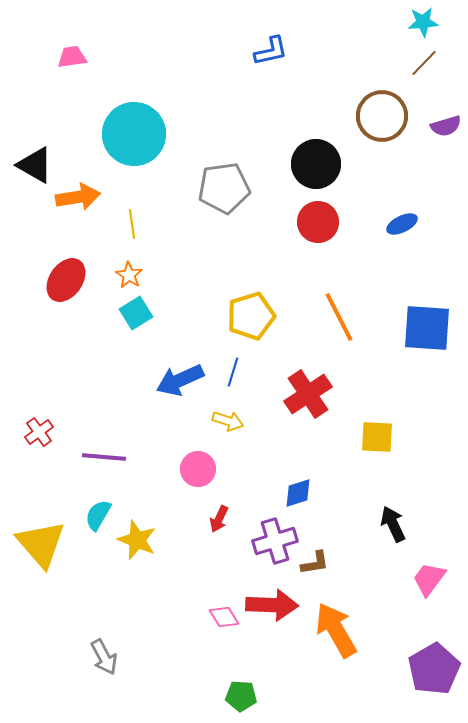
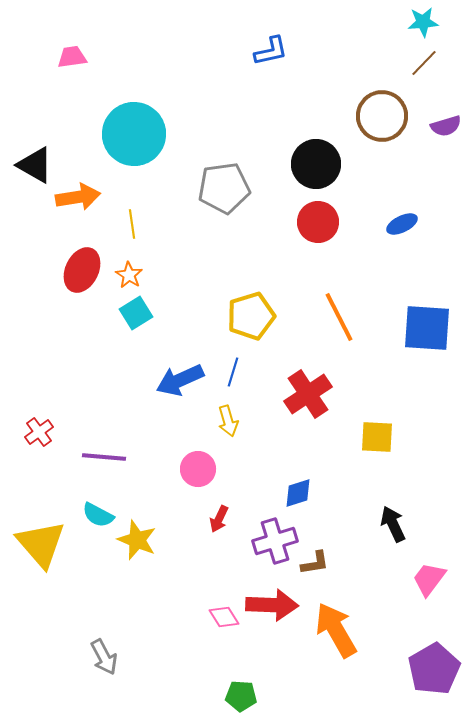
red ellipse at (66, 280): moved 16 px right, 10 px up; rotated 9 degrees counterclockwise
yellow arrow at (228, 421): rotated 56 degrees clockwise
cyan semicircle at (98, 515): rotated 92 degrees counterclockwise
